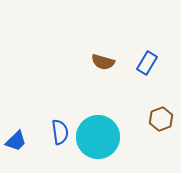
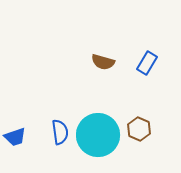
brown hexagon: moved 22 px left, 10 px down; rotated 15 degrees counterclockwise
cyan circle: moved 2 px up
blue trapezoid: moved 1 px left, 4 px up; rotated 25 degrees clockwise
